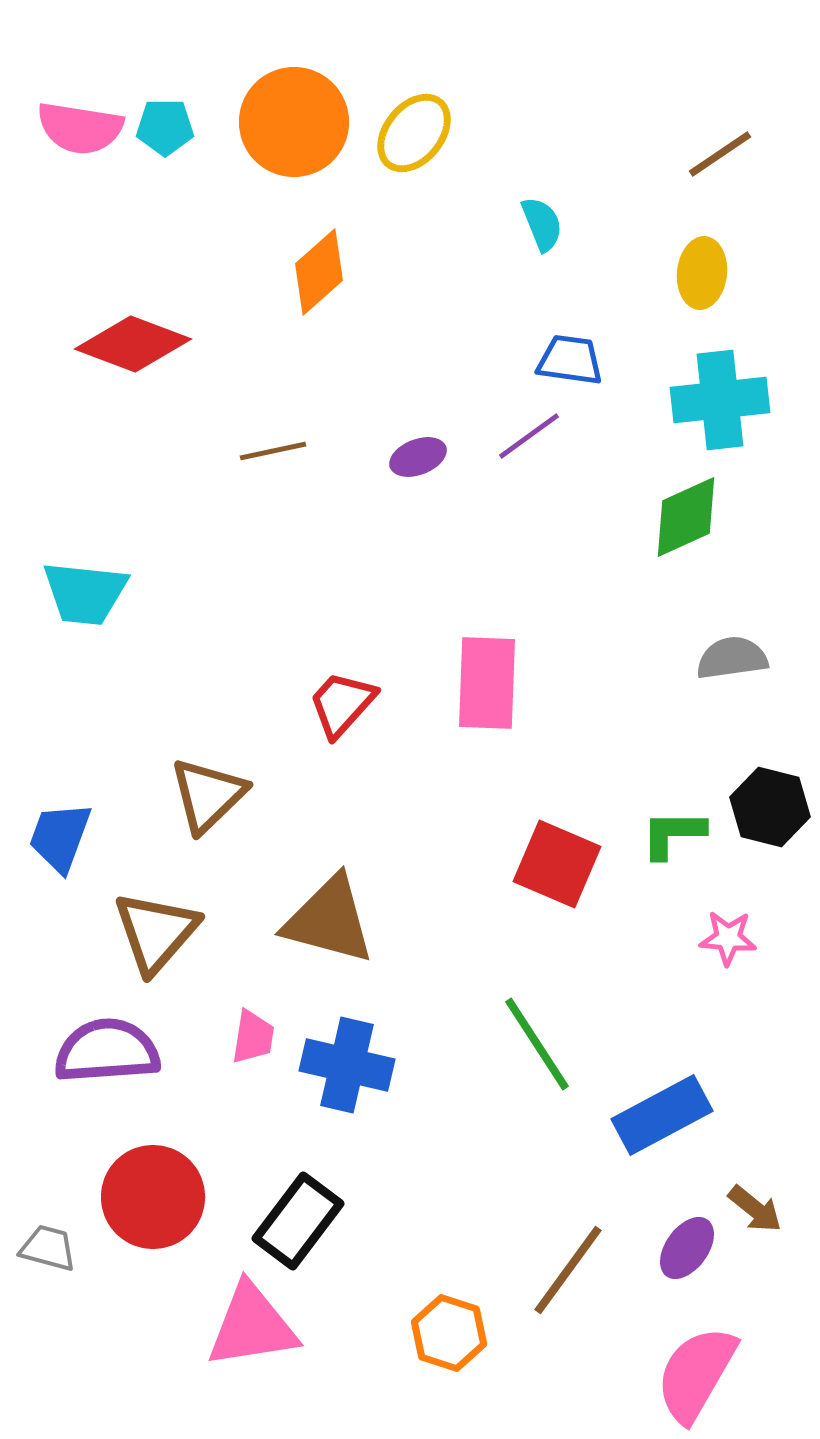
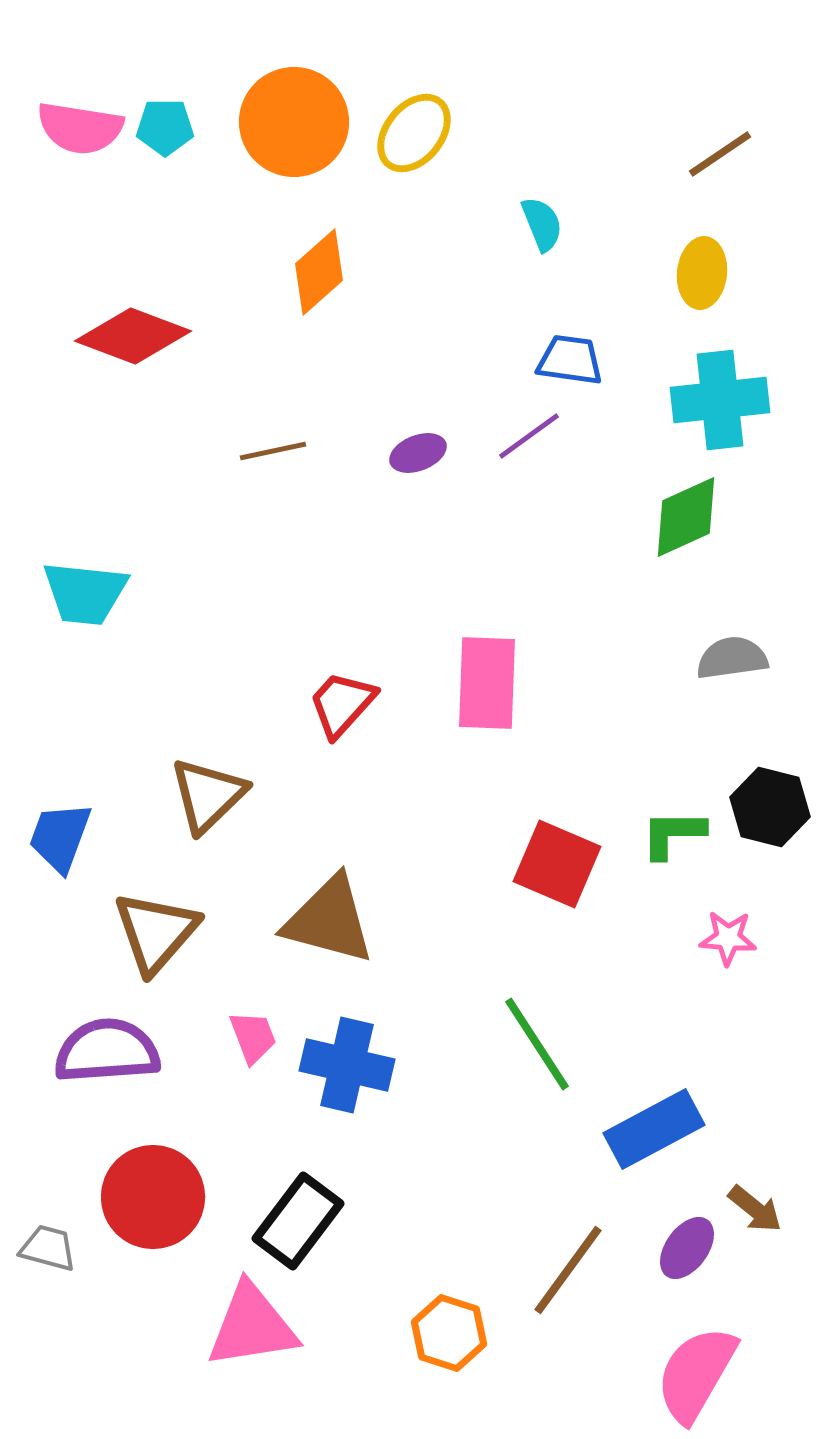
red diamond at (133, 344): moved 8 px up
purple ellipse at (418, 457): moved 4 px up
pink trapezoid at (253, 1037): rotated 30 degrees counterclockwise
blue rectangle at (662, 1115): moved 8 px left, 14 px down
